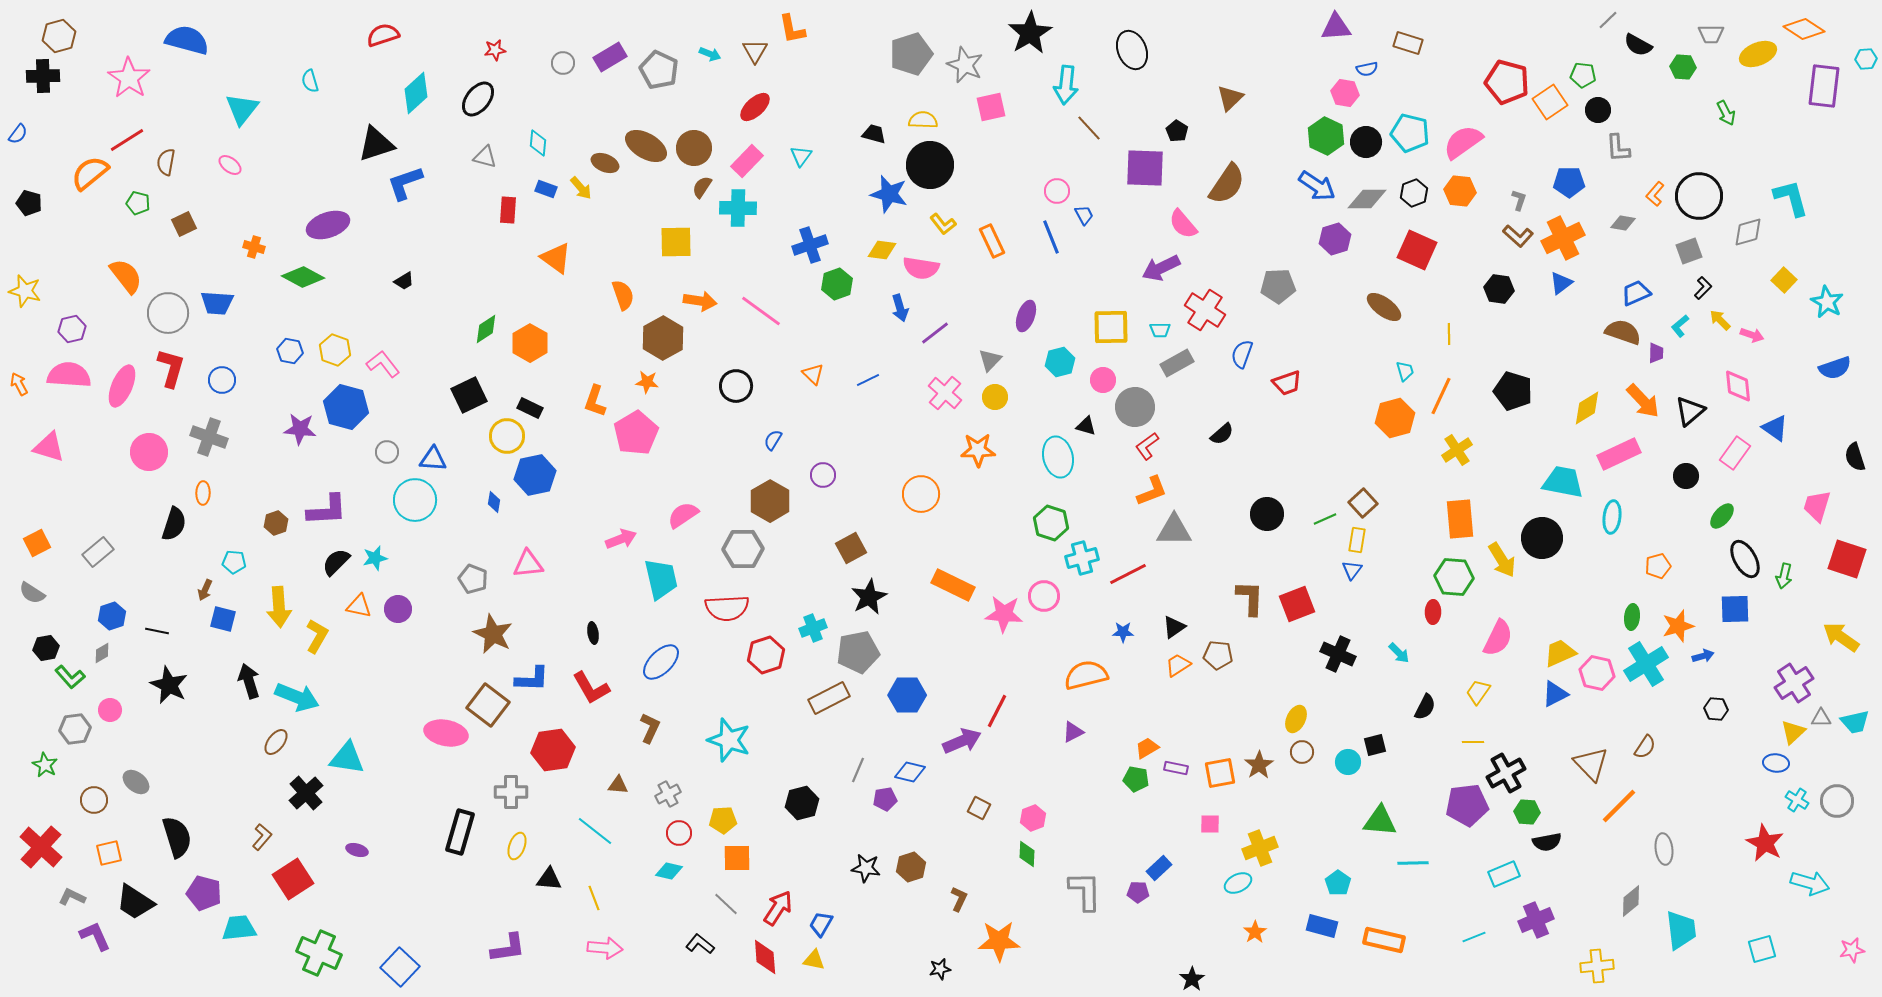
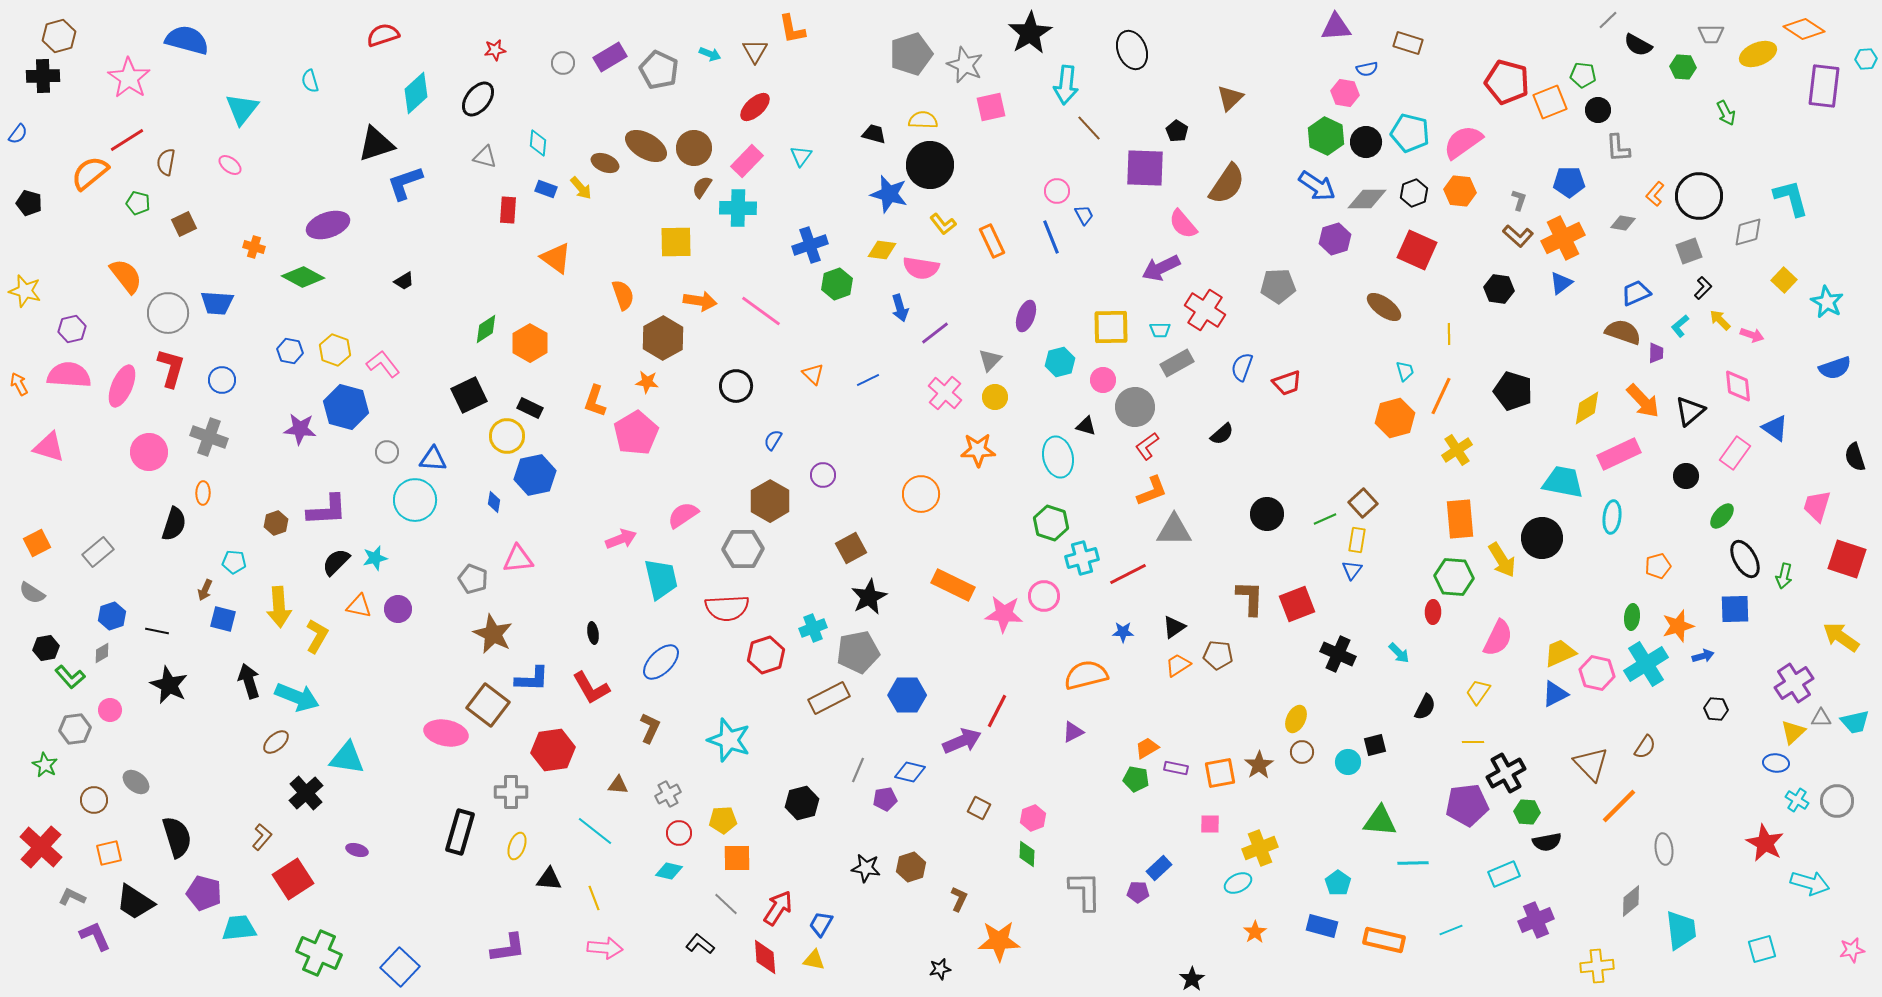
orange square at (1550, 102): rotated 12 degrees clockwise
blue semicircle at (1242, 354): moved 13 px down
pink triangle at (528, 564): moved 10 px left, 5 px up
brown ellipse at (276, 742): rotated 12 degrees clockwise
cyan line at (1474, 937): moved 23 px left, 7 px up
